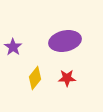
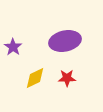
yellow diamond: rotated 25 degrees clockwise
